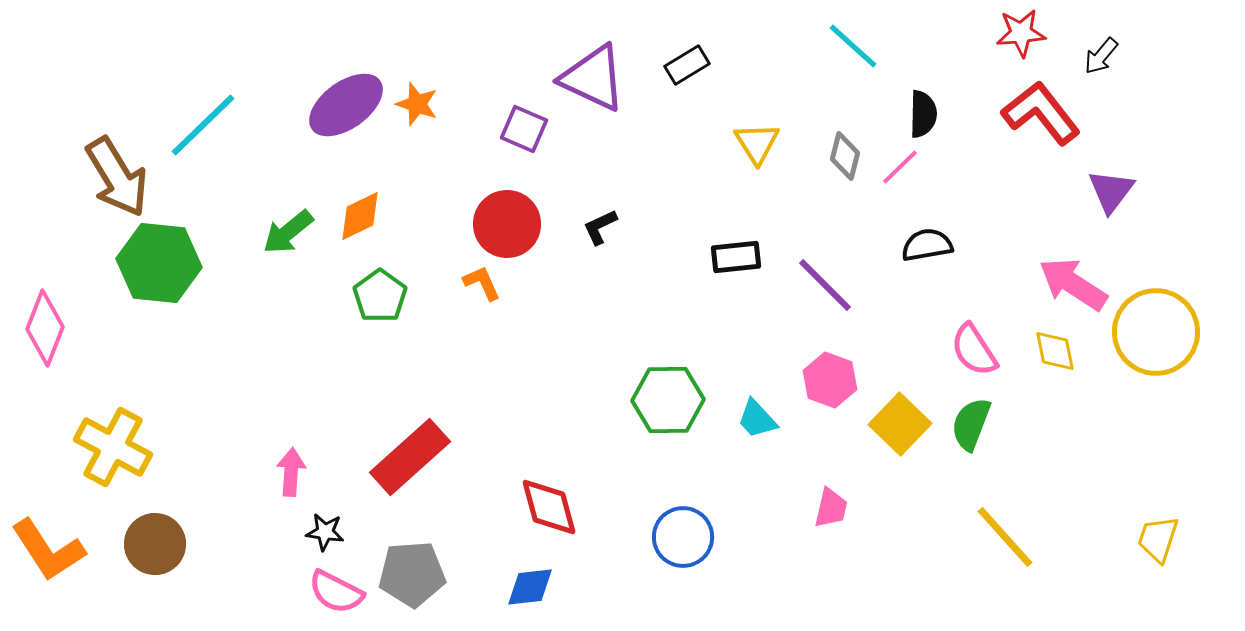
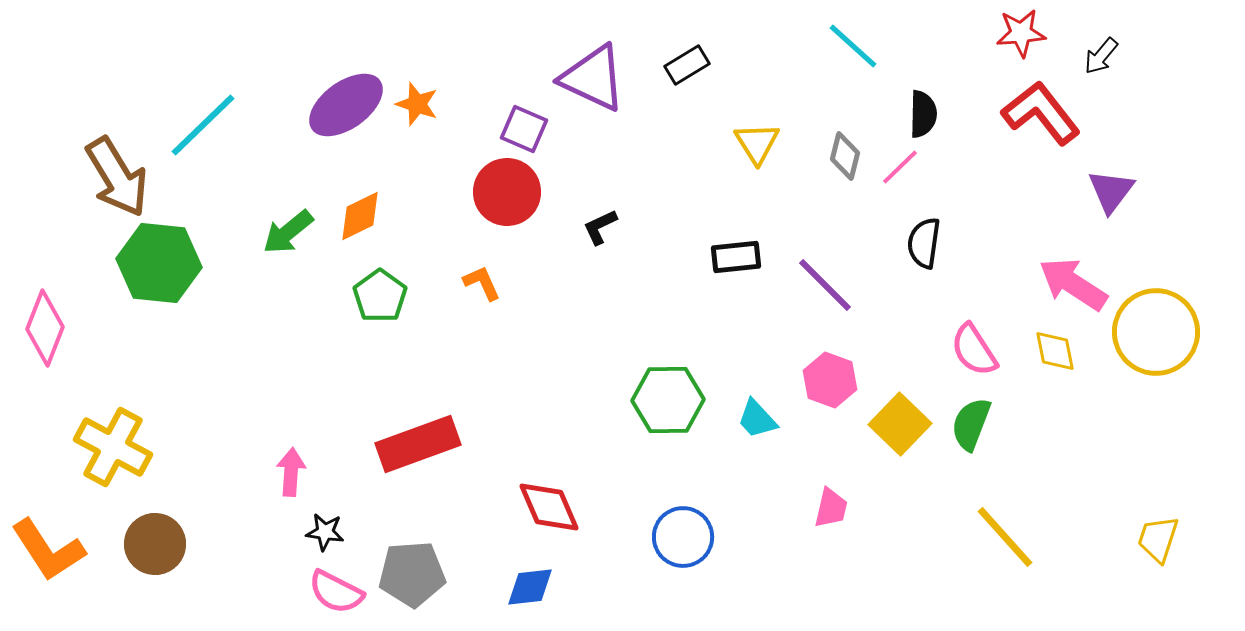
red circle at (507, 224): moved 32 px up
black semicircle at (927, 245): moved 3 px left, 2 px up; rotated 72 degrees counterclockwise
red rectangle at (410, 457): moved 8 px right, 13 px up; rotated 22 degrees clockwise
red diamond at (549, 507): rotated 8 degrees counterclockwise
